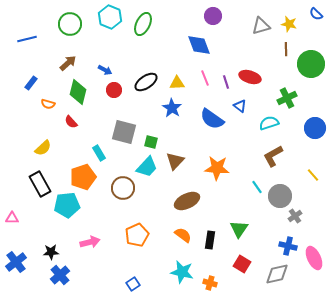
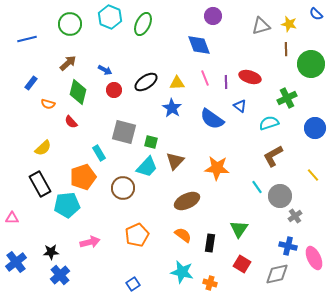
purple line at (226, 82): rotated 16 degrees clockwise
black rectangle at (210, 240): moved 3 px down
